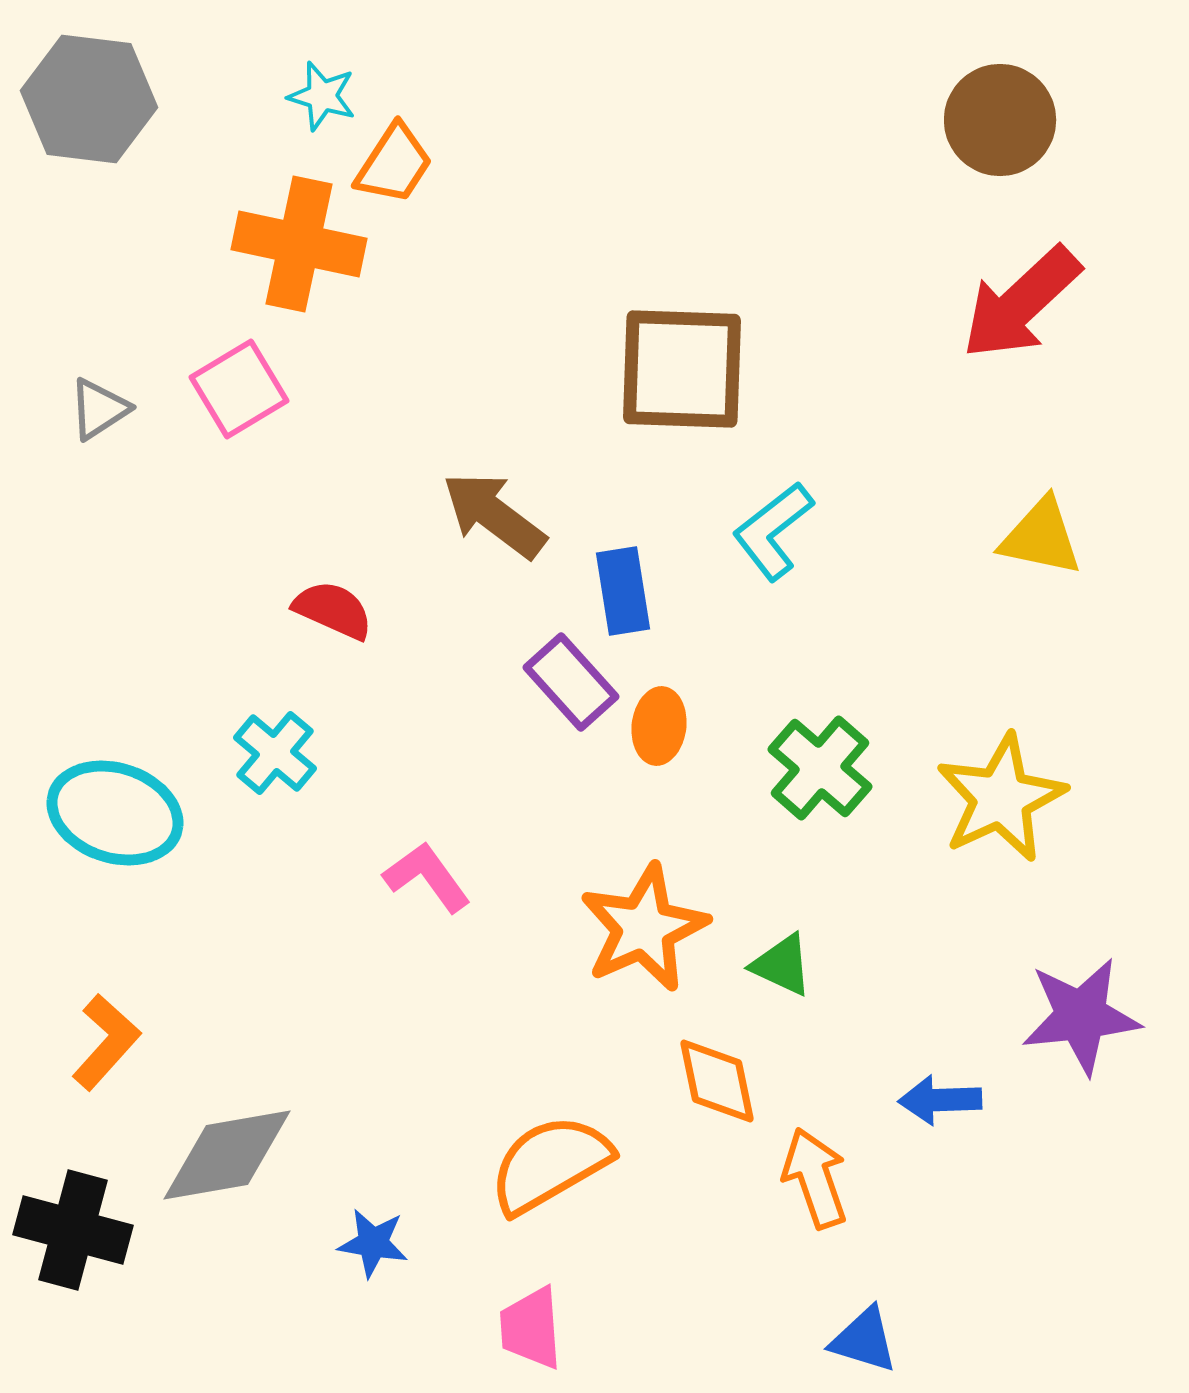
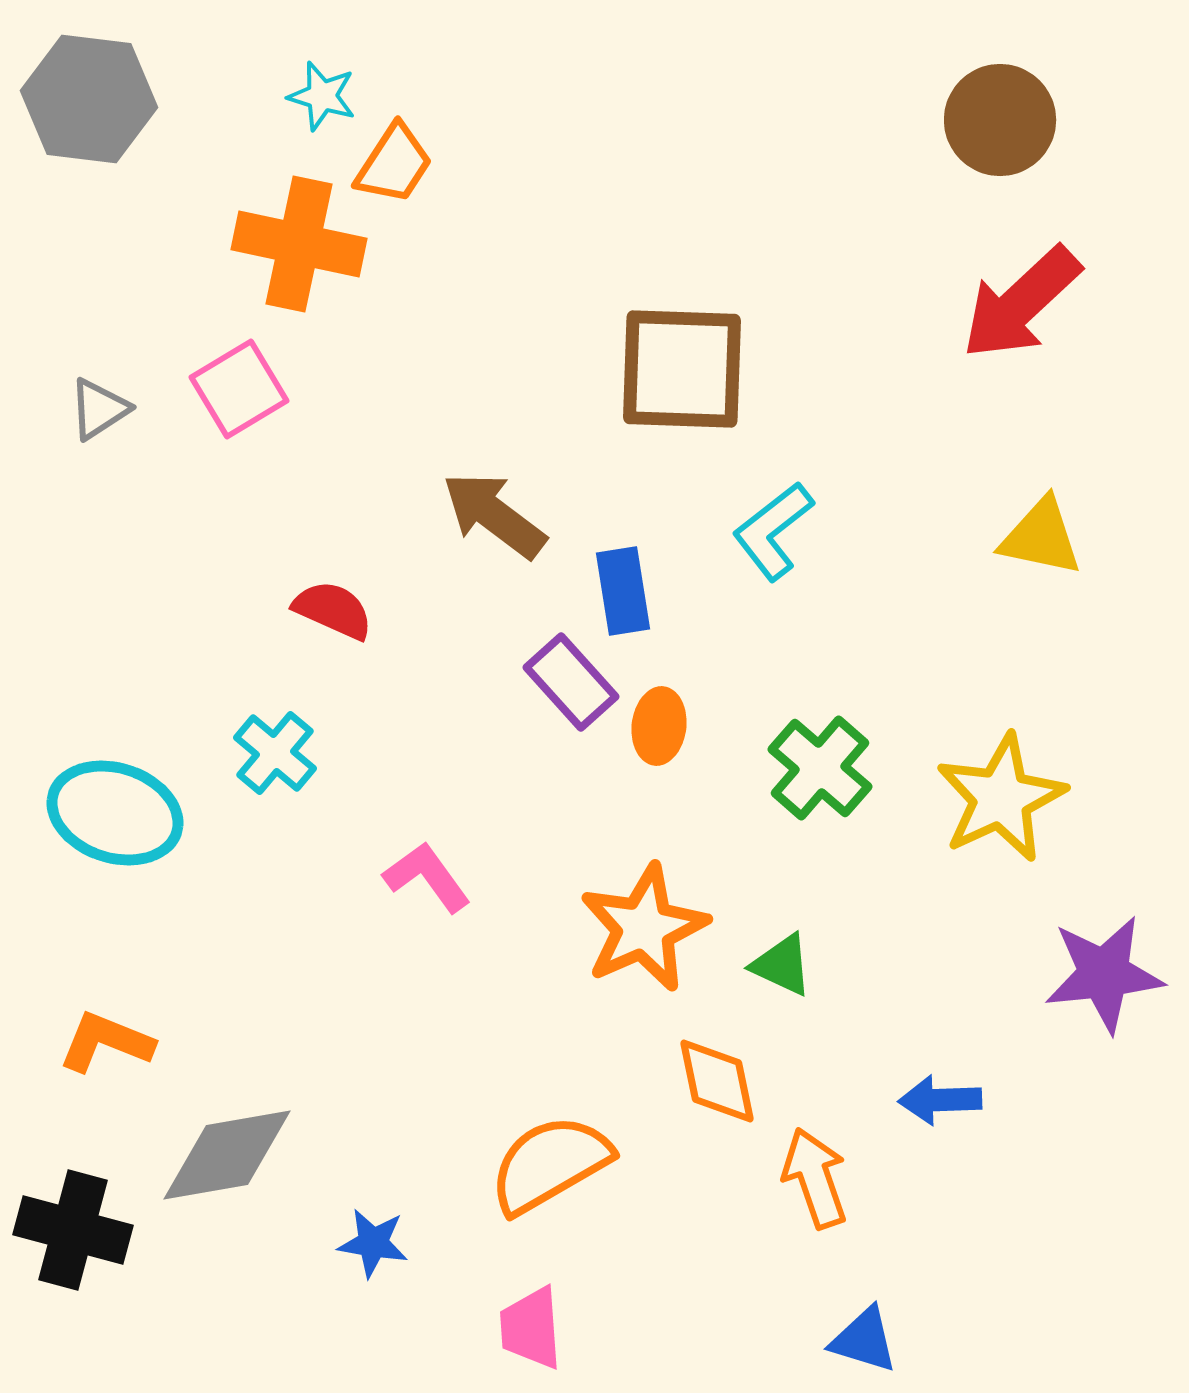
purple star: moved 23 px right, 42 px up
orange L-shape: rotated 110 degrees counterclockwise
